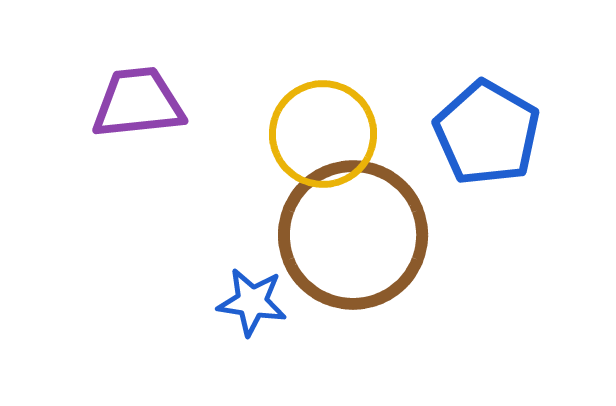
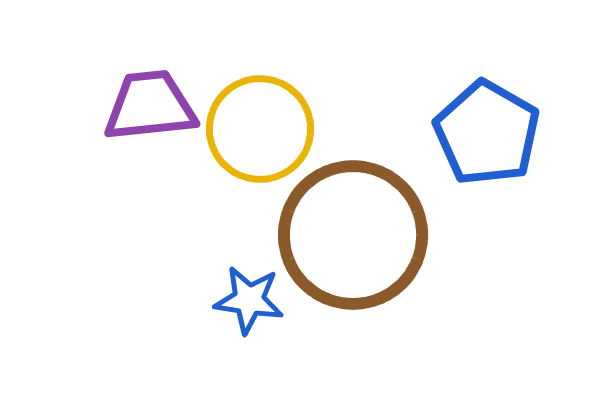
purple trapezoid: moved 12 px right, 3 px down
yellow circle: moved 63 px left, 5 px up
blue star: moved 3 px left, 2 px up
